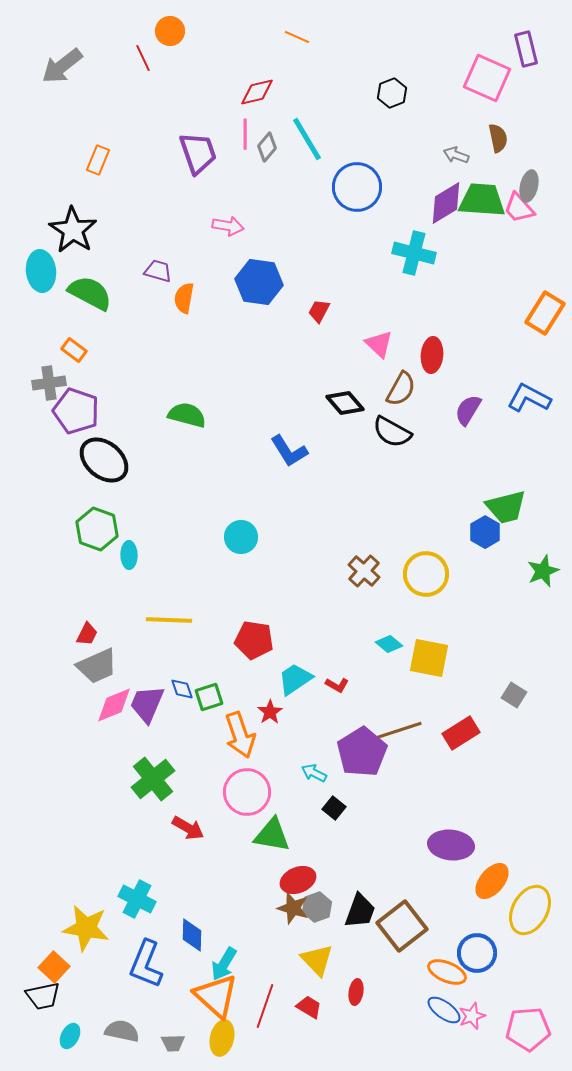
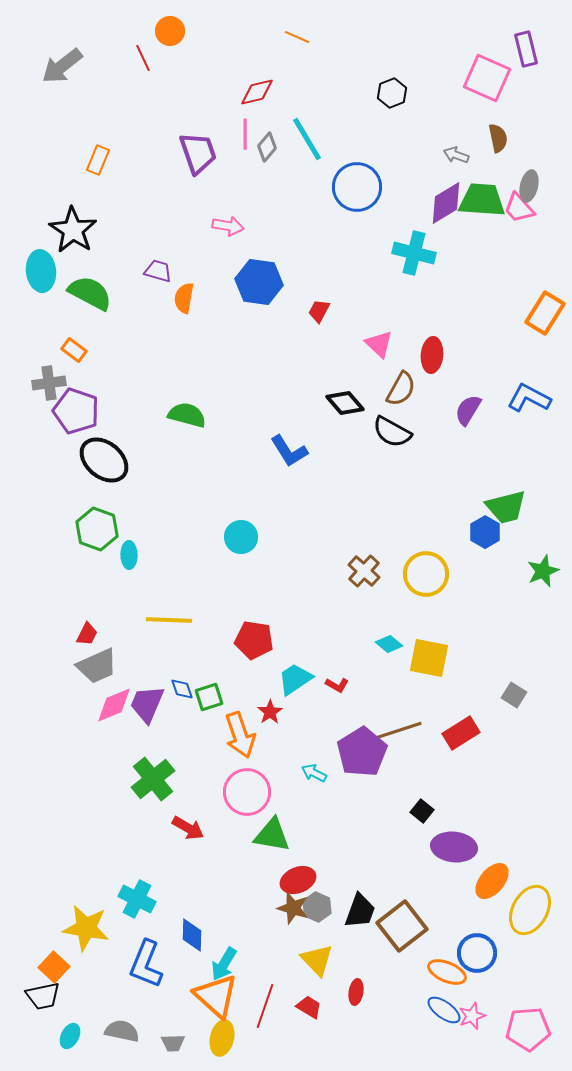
black square at (334, 808): moved 88 px right, 3 px down
purple ellipse at (451, 845): moved 3 px right, 2 px down
gray hexagon at (317, 907): rotated 16 degrees counterclockwise
